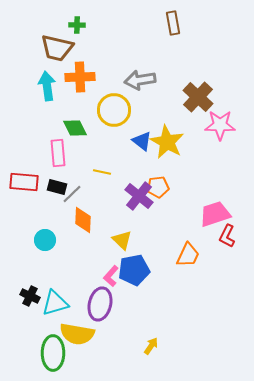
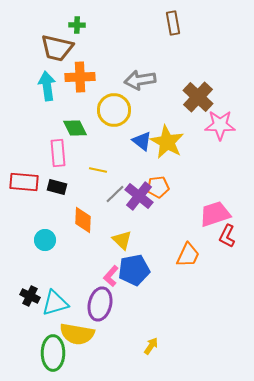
yellow line: moved 4 px left, 2 px up
gray line: moved 43 px right
